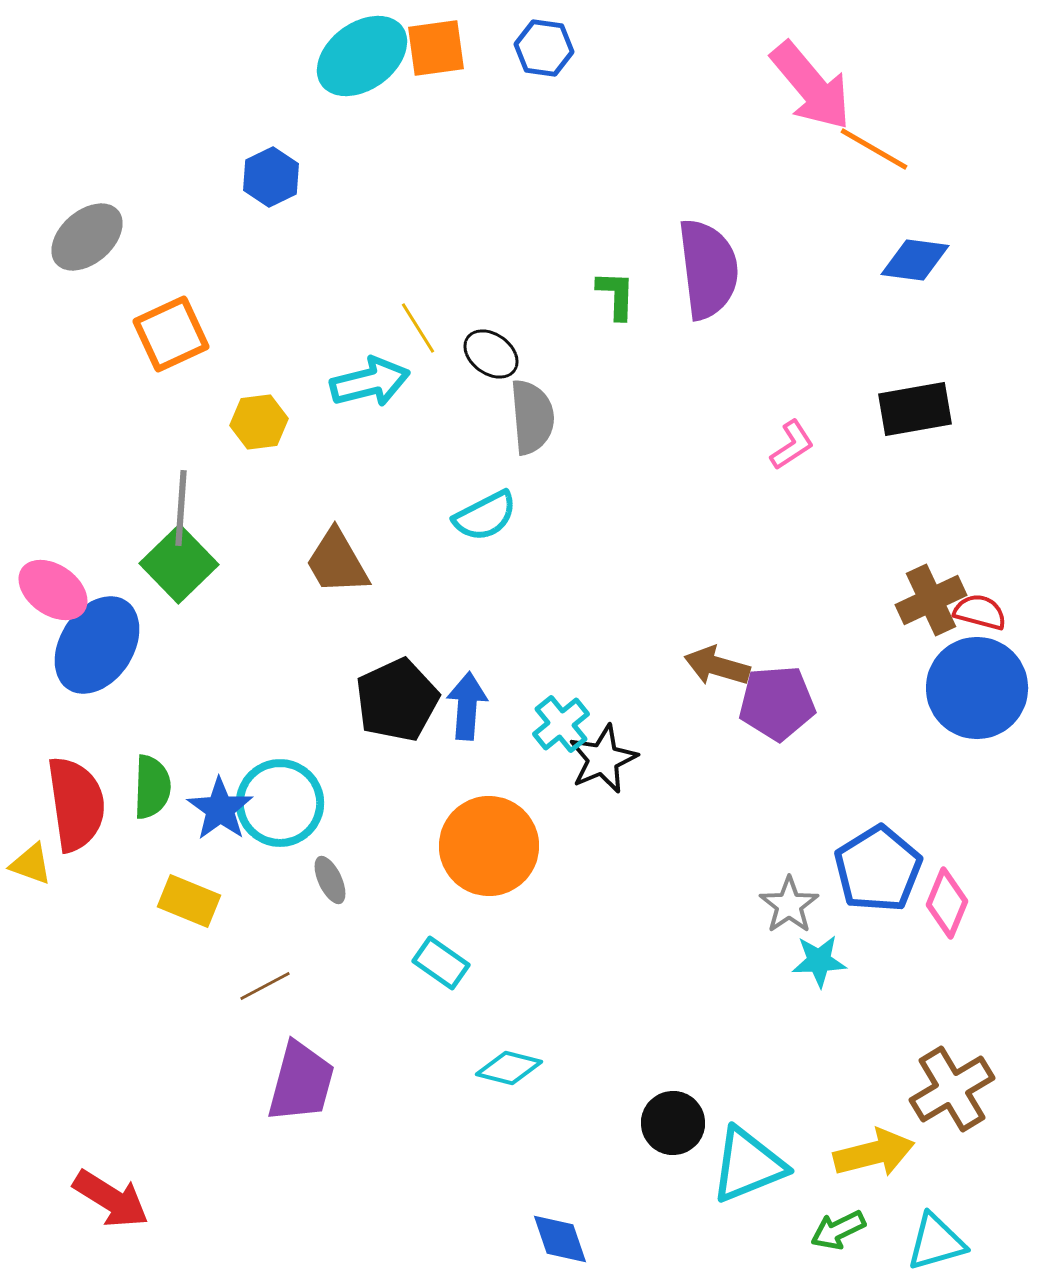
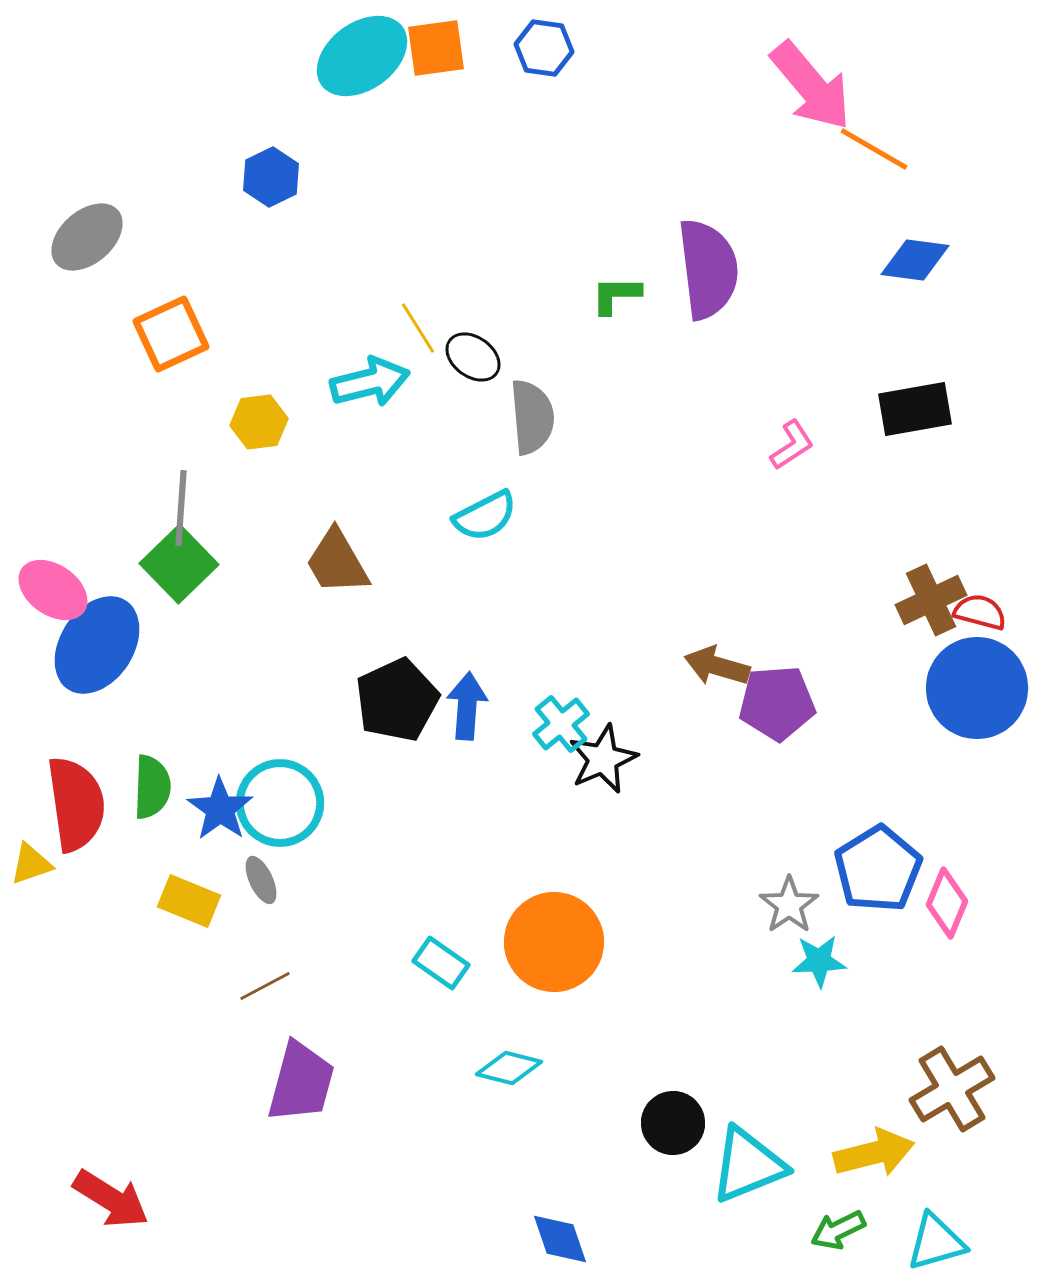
green L-shape at (616, 295): rotated 92 degrees counterclockwise
black ellipse at (491, 354): moved 18 px left, 3 px down
orange circle at (489, 846): moved 65 px right, 96 px down
yellow triangle at (31, 864): rotated 39 degrees counterclockwise
gray ellipse at (330, 880): moved 69 px left
